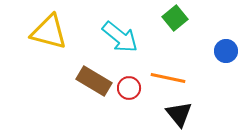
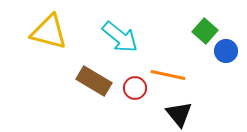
green square: moved 30 px right, 13 px down; rotated 10 degrees counterclockwise
orange line: moved 3 px up
red circle: moved 6 px right
